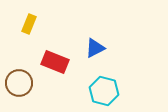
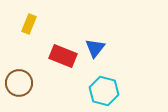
blue triangle: rotated 25 degrees counterclockwise
red rectangle: moved 8 px right, 6 px up
